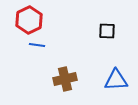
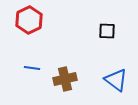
blue line: moved 5 px left, 23 px down
blue triangle: rotated 40 degrees clockwise
